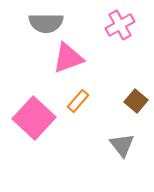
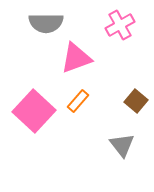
pink triangle: moved 8 px right
pink square: moved 7 px up
